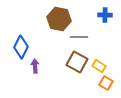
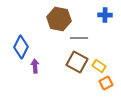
gray line: moved 1 px down
orange square: rotated 32 degrees clockwise
